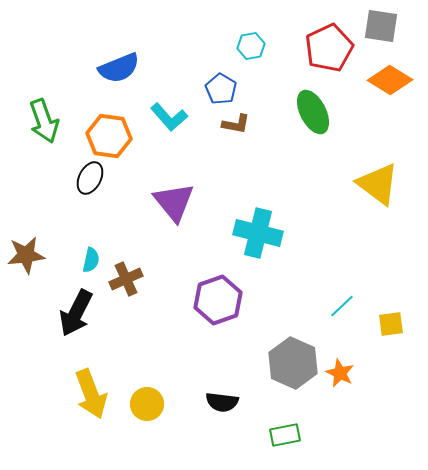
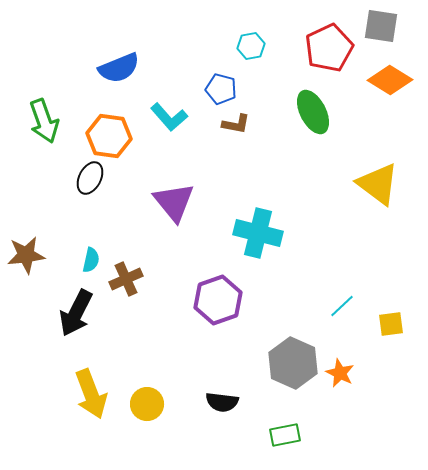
blue pentagon: rotated 16 degrees counterclockwise
